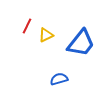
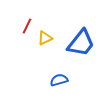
yellow triangle: moved 1 px left, 3 px down
blue semicircle: moved 1 px down
